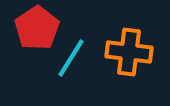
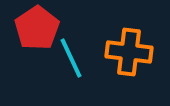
cyan line: rotated 57 degrees counterclockwise
